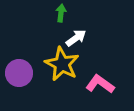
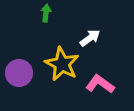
green arrow: moved 15 px left
white arrow: moved 14 px right
